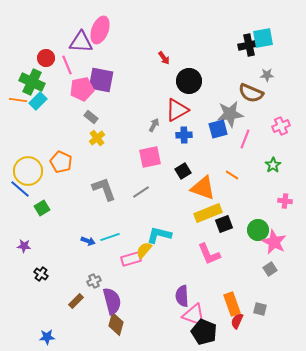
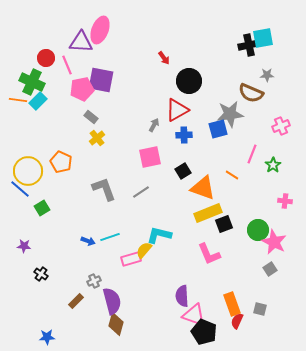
pink line at (245, 139): moved 7 px right, 15 px down
